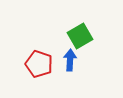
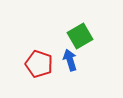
blue arrow: rotated 20 degrees counterclockwise
